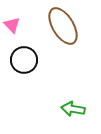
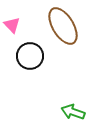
black circle: moved 6 px right, 4 px up
green arrow: moved 3 px down; rotated 10 degrees clockwise
